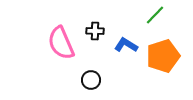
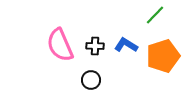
black cross: moved 15 px down
pink semicircle: moved 1 px left, 2 px down
